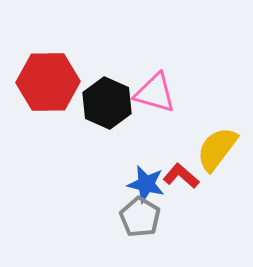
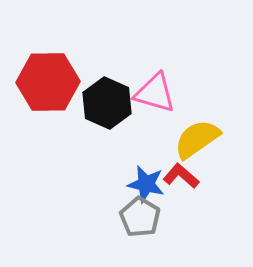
yellow semicircle: moved 20 px left, 10 px up; rotated 18 degrees clockwise
